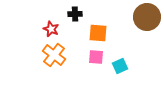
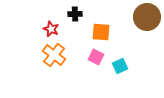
orange square: moved 3 px right, 1 px up
pink square: rotated 21 degrees clockwise
